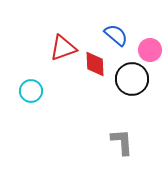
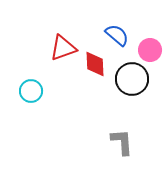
blue semicircle: moved 1 px right
